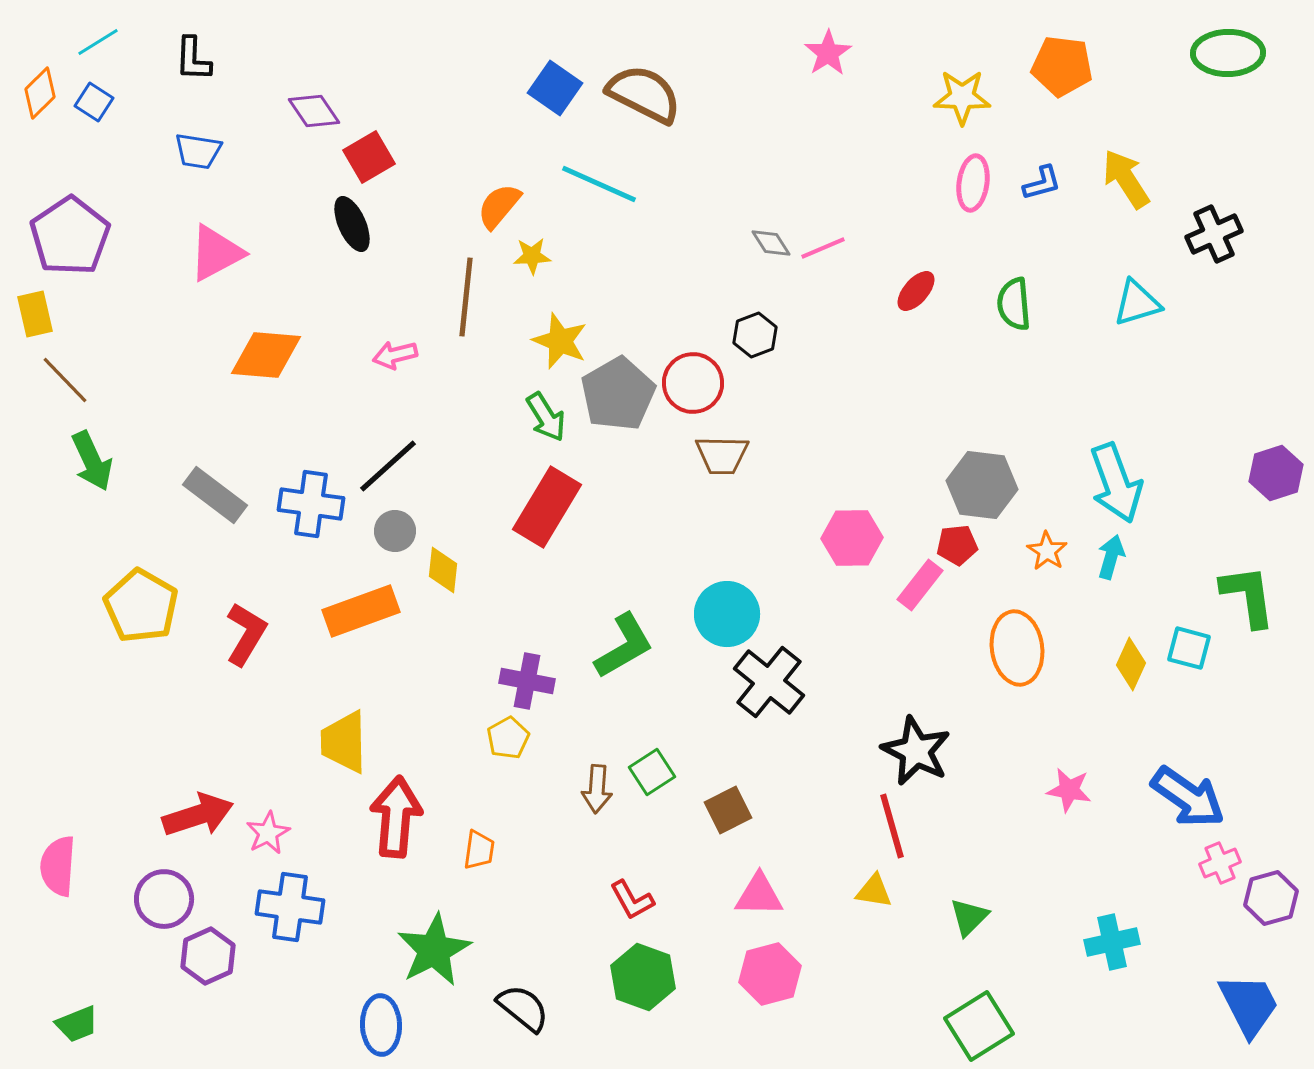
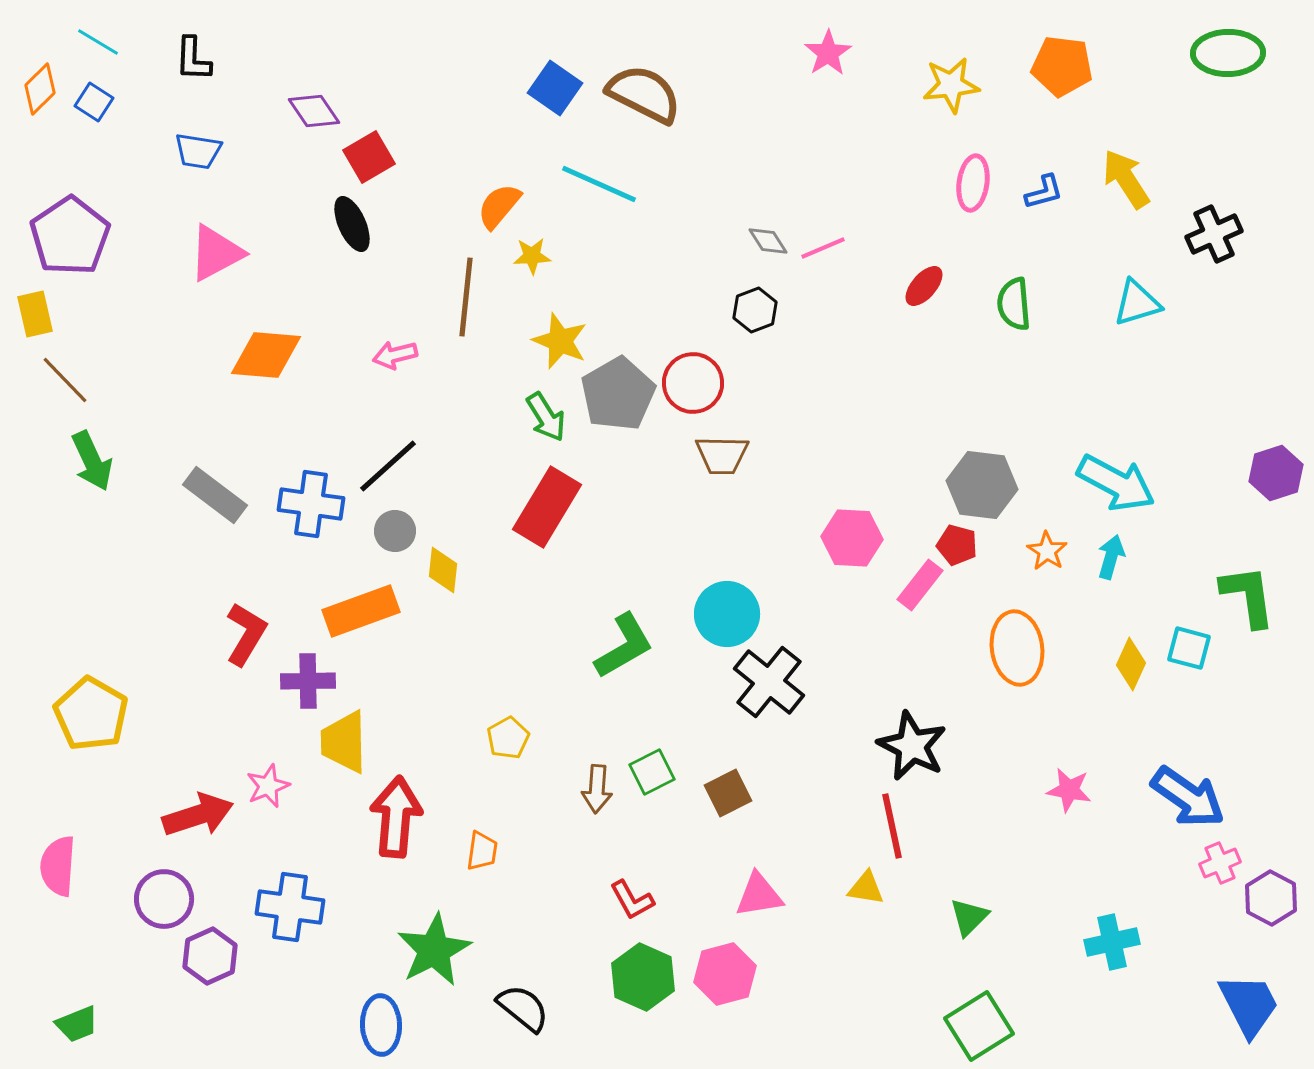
cyan line at (98, 42): rotated 63 degrees clockwise
orange diamond at (40, 93): moved 4 px up
yellow star at (962, 97): moved 11 px left, 12 px up; rotated 8 degrees counterclockwise
blue L-shape at (1042, 183): moved 2 px right, 9 px down
gray diamond at (771, 243): moved 3 px left, 2 px up
red ellipse at (916, 291): moved 8 px right, 5 px up
black hexagon at (755, 335): moved 25 px up
cyan arrow at (1116, 483): rotated 42 degrees counterclockwise
pink hexagon at (852, 538): rotated 4 degrees clockwise
red pentagon at (957, 545): rotated 21 degrees clockwise
yellow pentagon at (141, 606): moved 50 px left, 108 px down
purple cross at (527, 681): moved 219 px left; rotated 12 degrees counterclockwise
black star at (916, 751): moved 4 px left, 5 px up
green square at (652, 772): rotated 6 degrees clockwise
brown square at (728, 810): moved 17 px up
red line at (892, 826): rotated 4 degrees clockwise
pink star at (268, 833): moved 47 px up; rotated 6 degrees clockwise
orange trapezoid at (479, 850): moved 3 px right, 1 px down
yellow triangle at (874, 891): moved 8 px left, 3 px up
pink triangle at (759, 895): rotated 10 degrees counterclockwise
purple hexagon at (1271, 898): rotated 16 degrees counterclockwise
purple hexagon at (208, 956): moved 2 px right
pink hexagon at (770, 974): moved 45 px left
green hexagon at (643, 977): rotated 4 degrees clockwise
